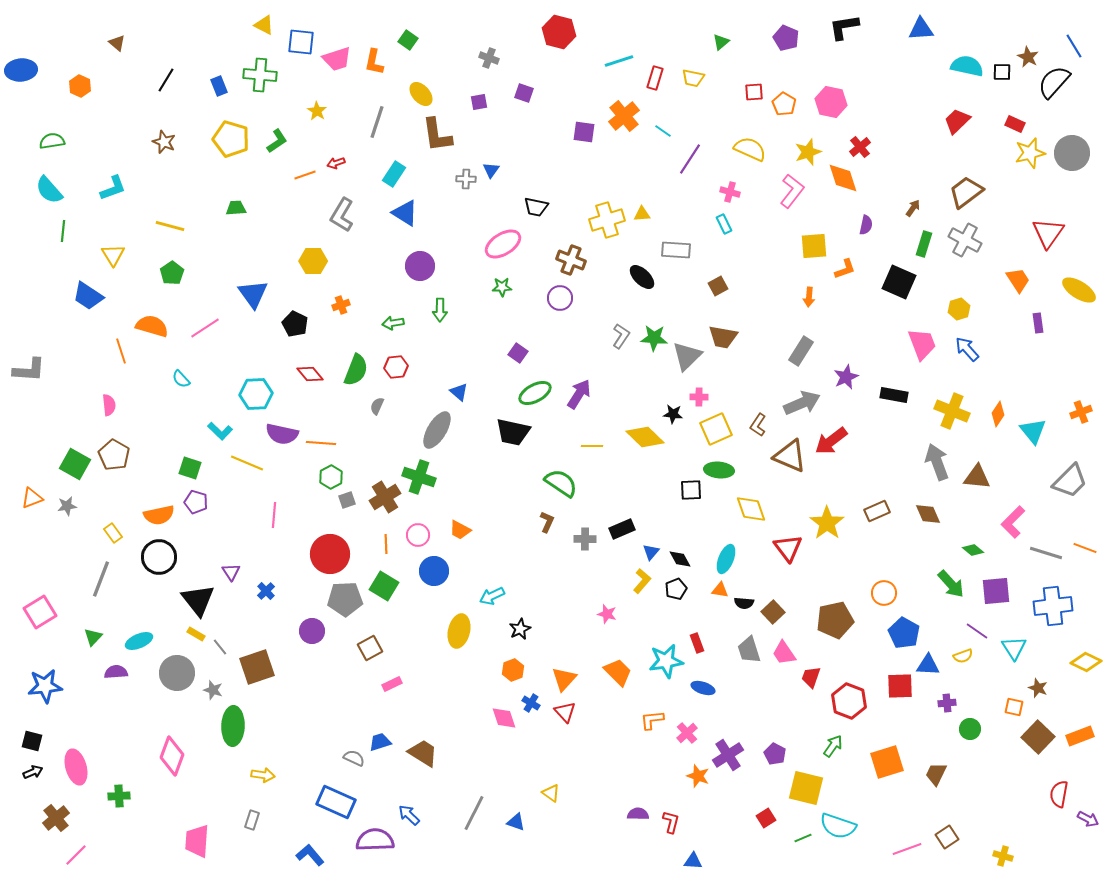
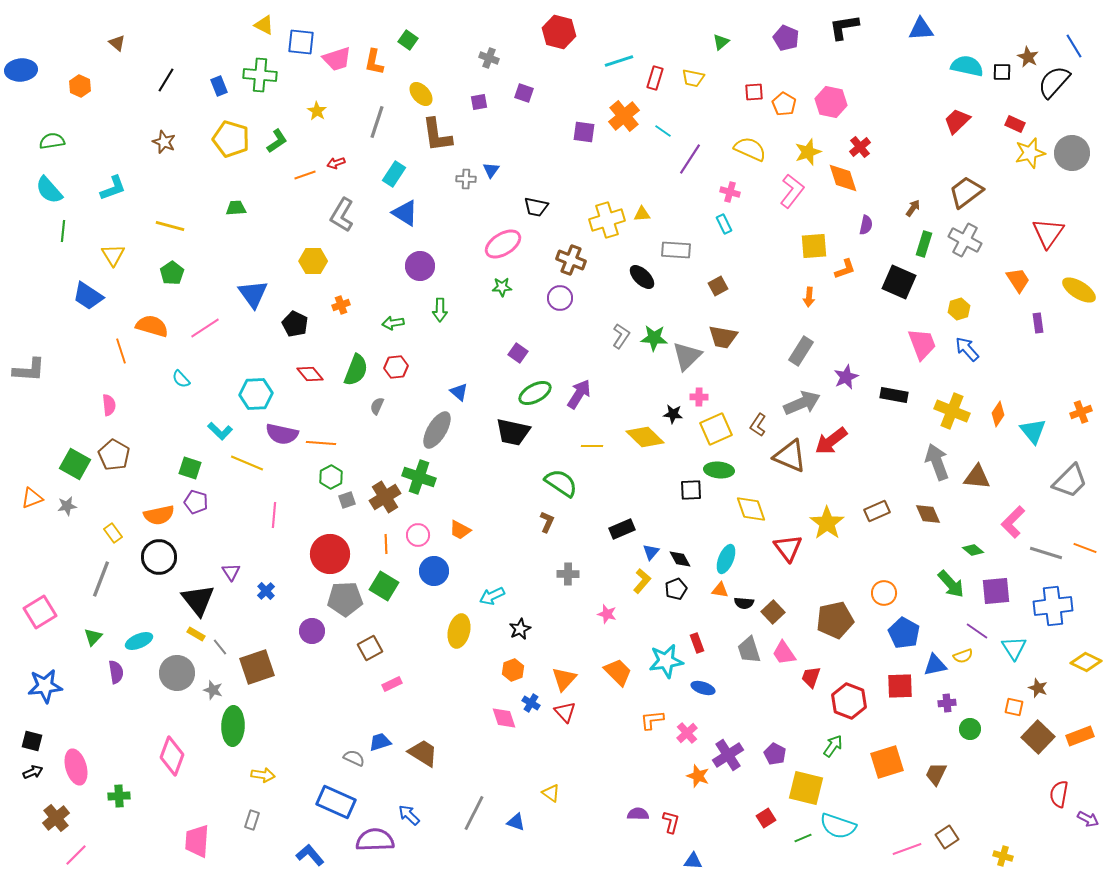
gray cross at (585, 539): moved 17 px left, 35 px down
blue triangle at (928, 665): moved 7 px right; rotated 15 degrees counterclockwise
purple semicircle at (116, 672): rotated 85 degrees clockwise
